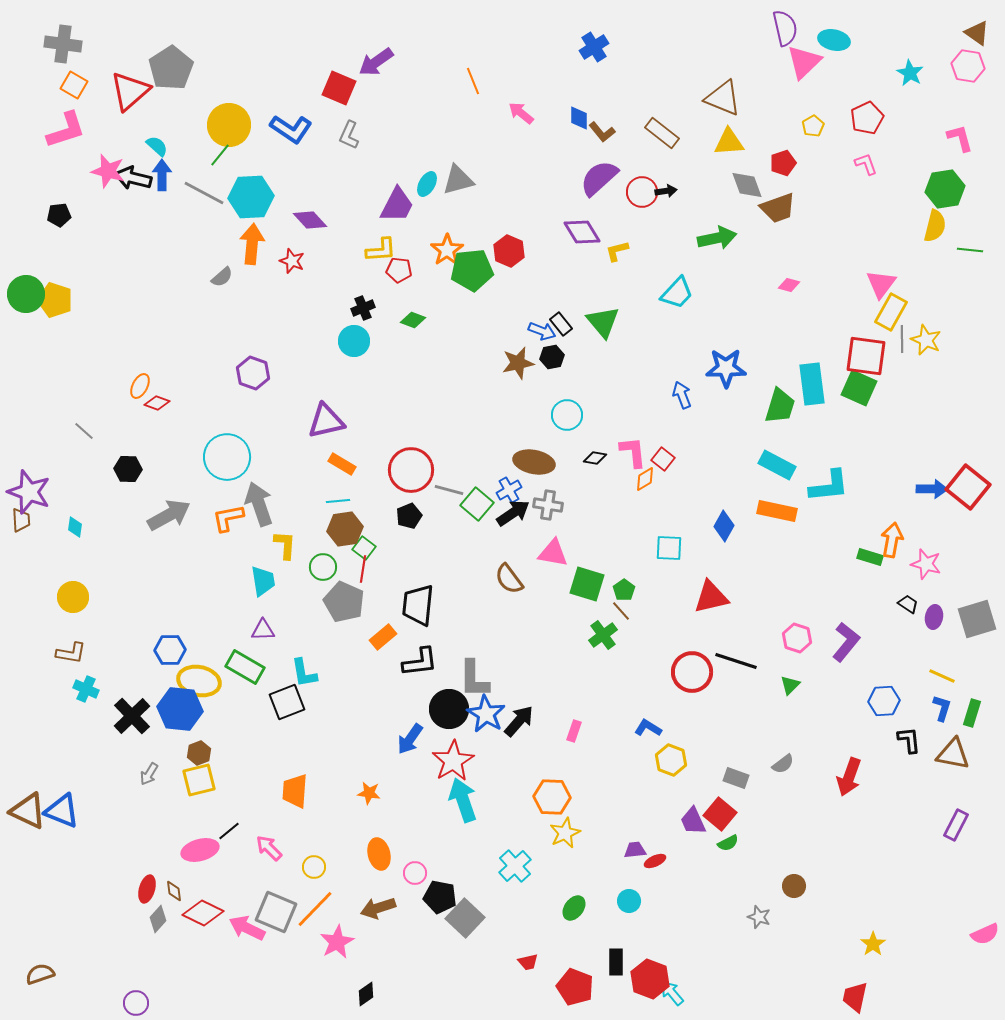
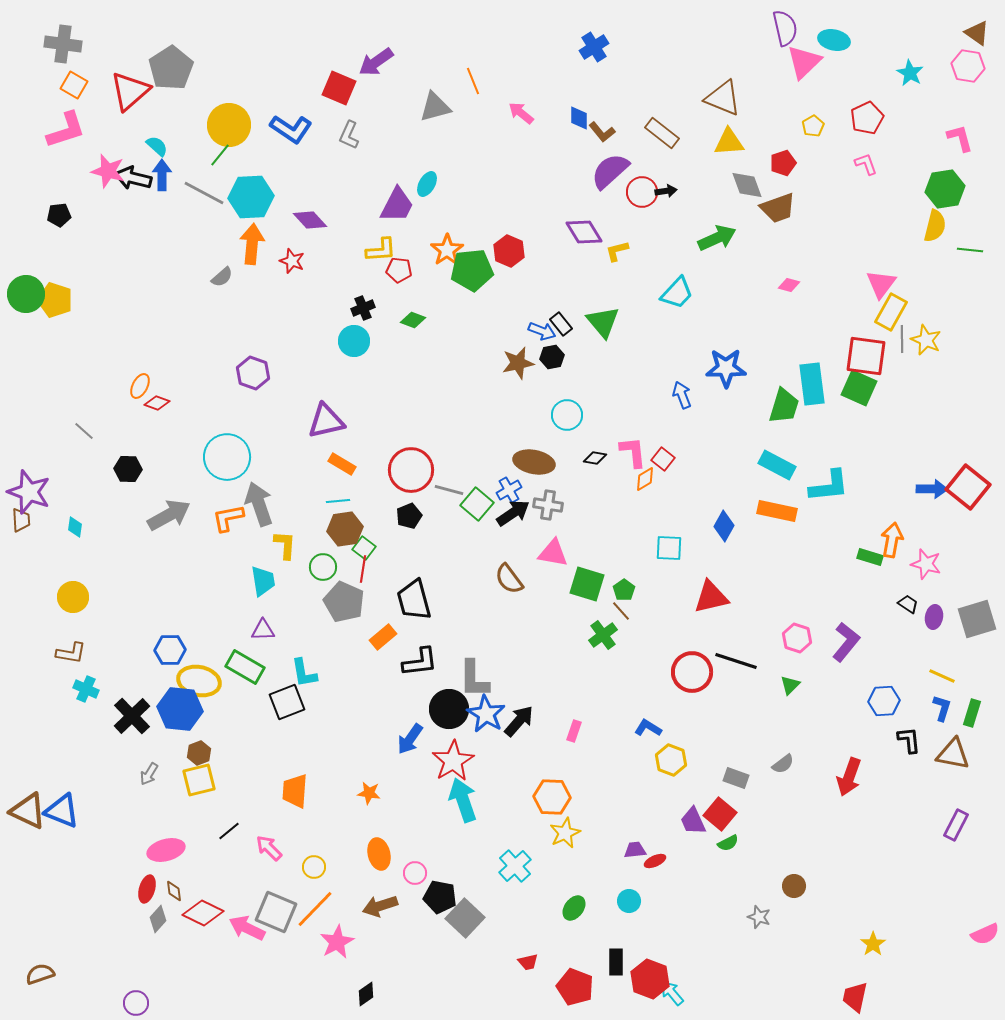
purple semicircle at (599, 178): moved 11 px right, 7 px up
gray triangle at (458, 180): moved 23 px left, 73 px up
purple diamond at (582, 232): moved 2 px right
green arrow at (717, 238): rotated 12 degrees counterclockwise
green trapezoid at (780, 406): moved 4 px right
black trapezoid at (418, 605): moved 4 px left, 5 px up; rotated 21 degrees counterclockwise
pink ellipse at (200, 850): moved 34 px left
brown arrow at (378, 908): moved 2 px right, 2 px up
